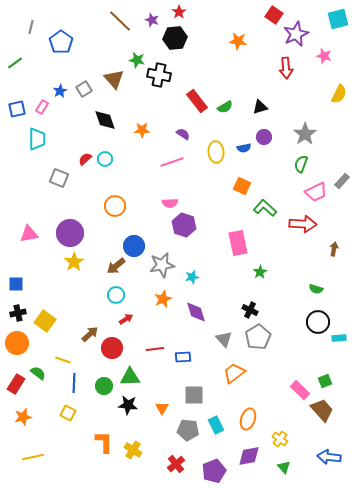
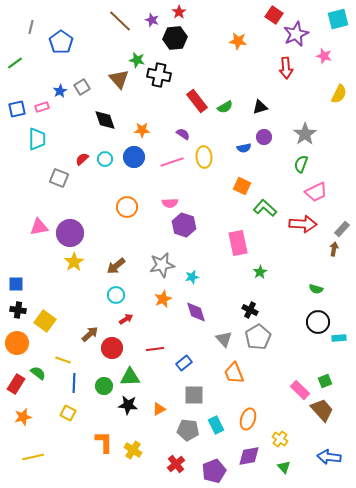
brown triangle at (114, 79): moved 5 px right
gray square at (84, 89): moved 2 px left, 2 px up
pink rectangle at (42, 107): rotated 40 degrees clockwise
yellow ellipse at (216, 152): moved 12 px left, 5 px down
red semicircle at (85, 159): moved 3 px left
gray rectangle at (342, 181): moved 48 px down
orange circle at (115, 206): moved 12 px right, 1 px down
pink triangle at (29, 234): moved 10 px right, 7 px up
blue circle at (134, 246): moved 89 px up
black cross at (18, 313): moved 3 px up; rotated 21 degrees clockwise
blue rectangle at (183, 357): moved 1 px right, 6 px down; rotated 35 degrees counterclockwise
orange trapezoid at (234, 373): rotated 75 degrees counterclockwise
orange triangle at (162, 408): moved 3 px left, 1 px down; rotated 32 degrees clockwise
